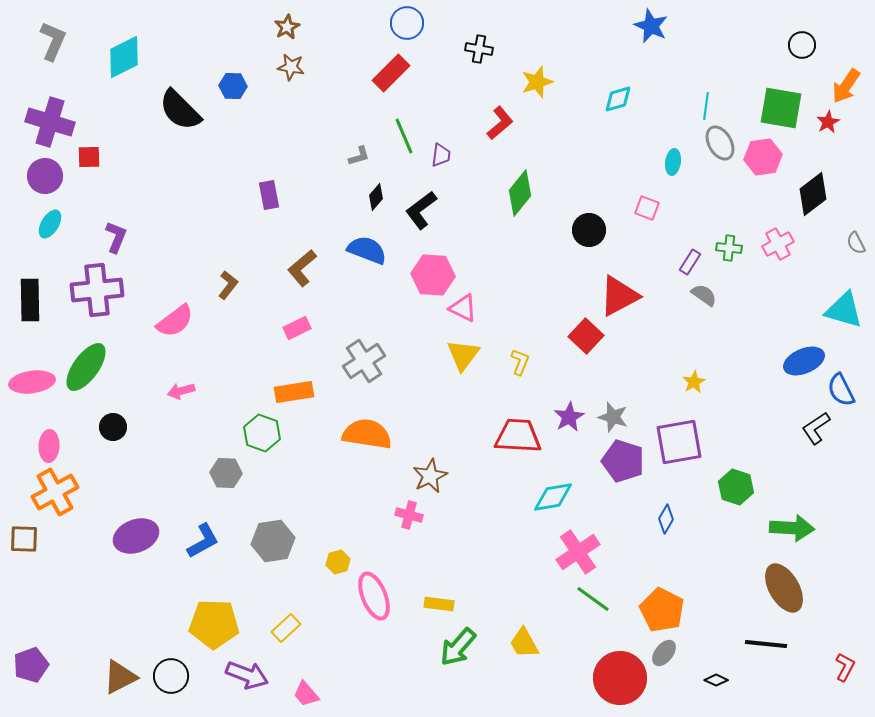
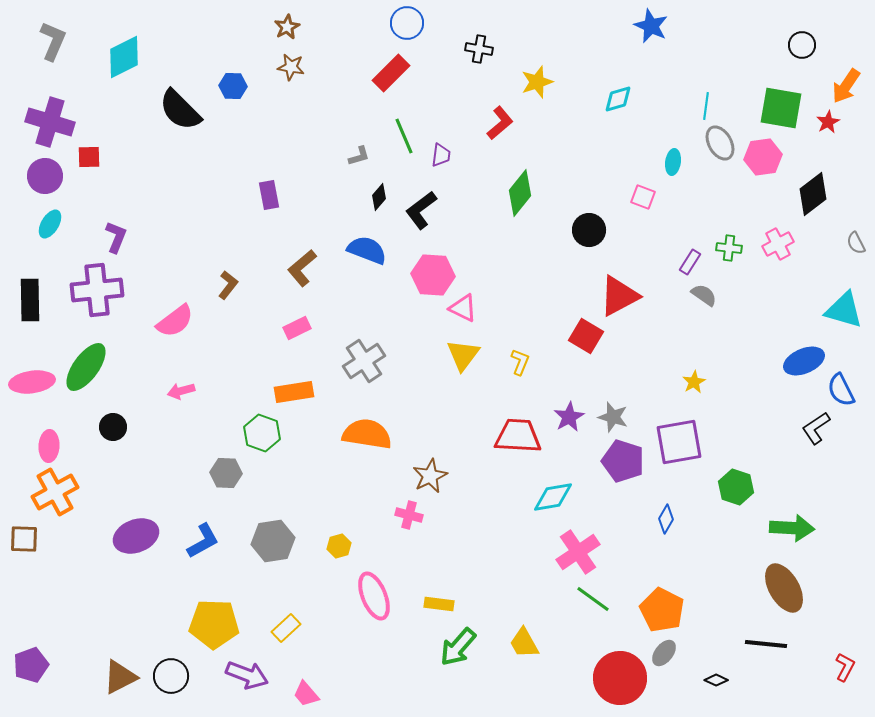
black diamond at (376, 197): moved 3 px right
pink square at (647, 208): moved 4 px left, 11 px up
red square at (586, 336): rotated 12 degrees counterclockwise
yellow hexagon at (338, 562): moved 1 px right, 16 px up
